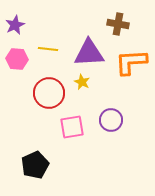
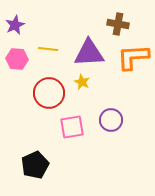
orange L-shape: moved 2 px right, 5 px up
